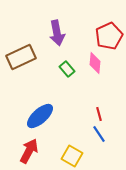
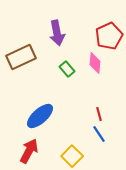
yellow square: rotated 15 degrees clockwise
